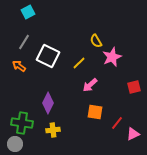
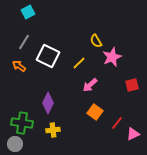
red square: moved 2 px left, 2 px up
orange square: rotated 28 degrees clockwise
